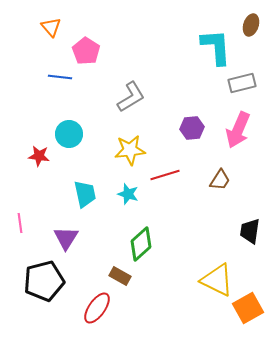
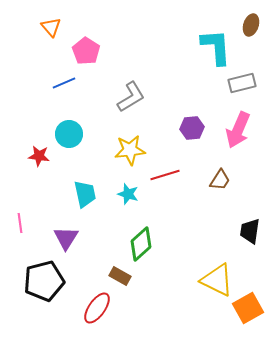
blue line: moved 4 px right, 6 px down; rotated 30 degrees counterclockwise
